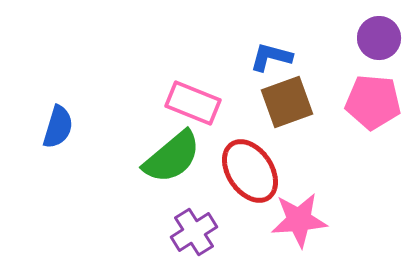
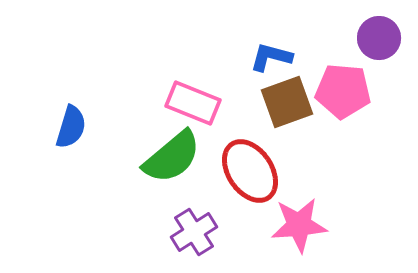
pink pentagon: moved 30 px left, 11 px up
blue semicircle: moved 13 px right
pink star: moved 5 px down
